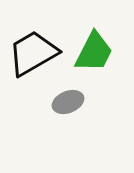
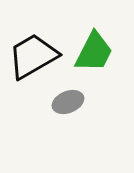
black trapezoid: moved 3 px down
